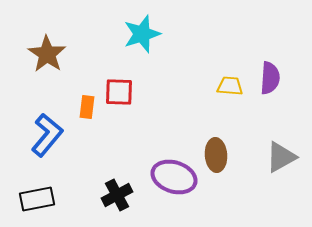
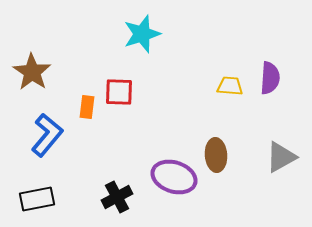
brown star: moved 15 px left, 18 px down
black cross: moved 2 px down
